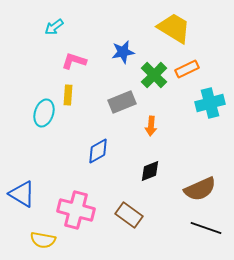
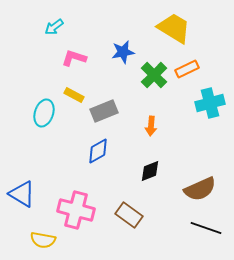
pink L-shape: moved 3 px up
yellow rectangle: moved 6 px right; rotated 66 degrees counterclockwise
gray rectangle: moved 18 px left, 9 px down
